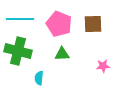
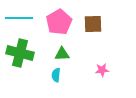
cyan line: moved 1 px left, 1 px up
pink pentagon: moved 2 px up; rotated 20 degrees clockwise
green cross: moved 2 px right, 2 px down
pink star: moved 1 px left, 4 px down
cyan semicircle: moved 17 px right, 3 px up
